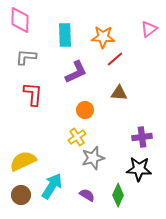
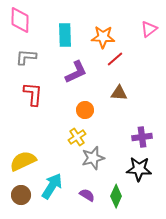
green diamond: moved 2 px left, 1 px down
